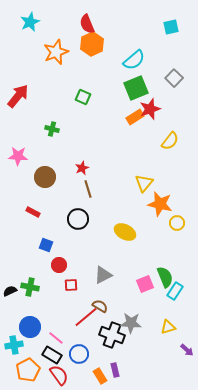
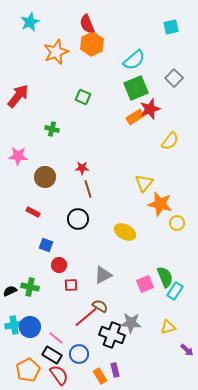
red star at (82, 168): rotated 24 degrees clockwise
cyan cross at (14, 345): moved 20 px up
